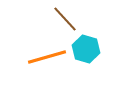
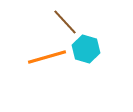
brown line: moved 3 px down
